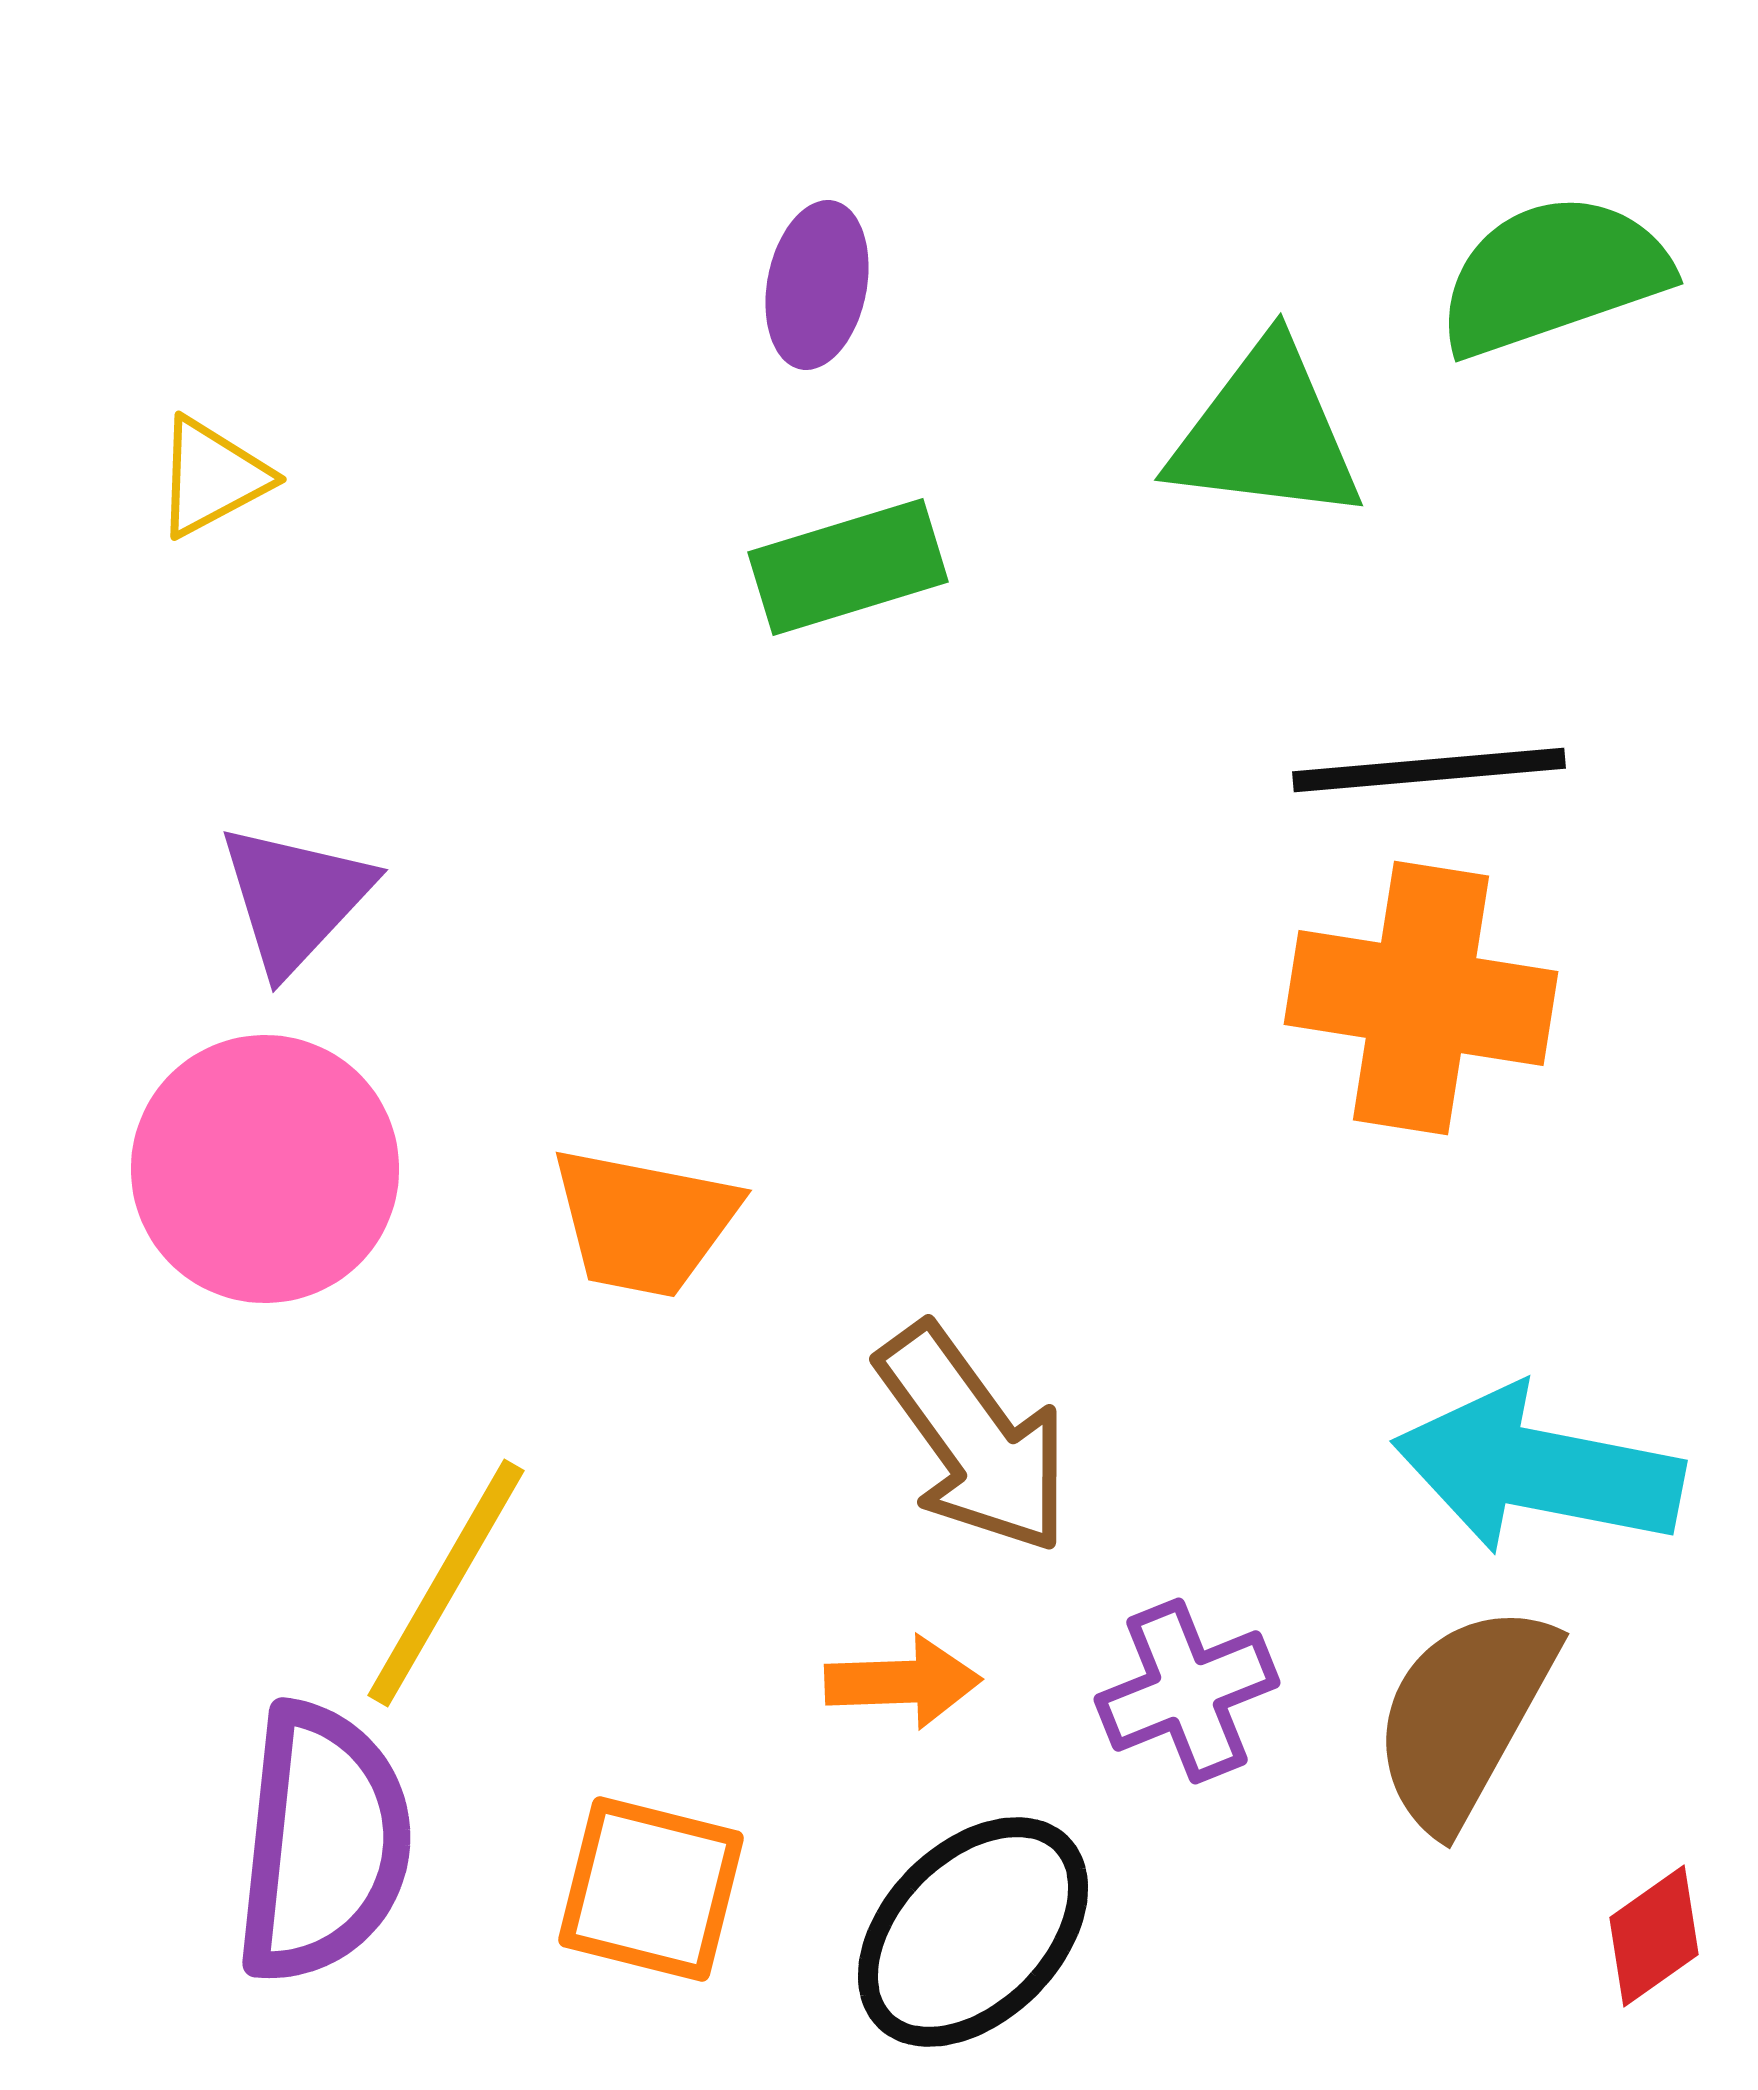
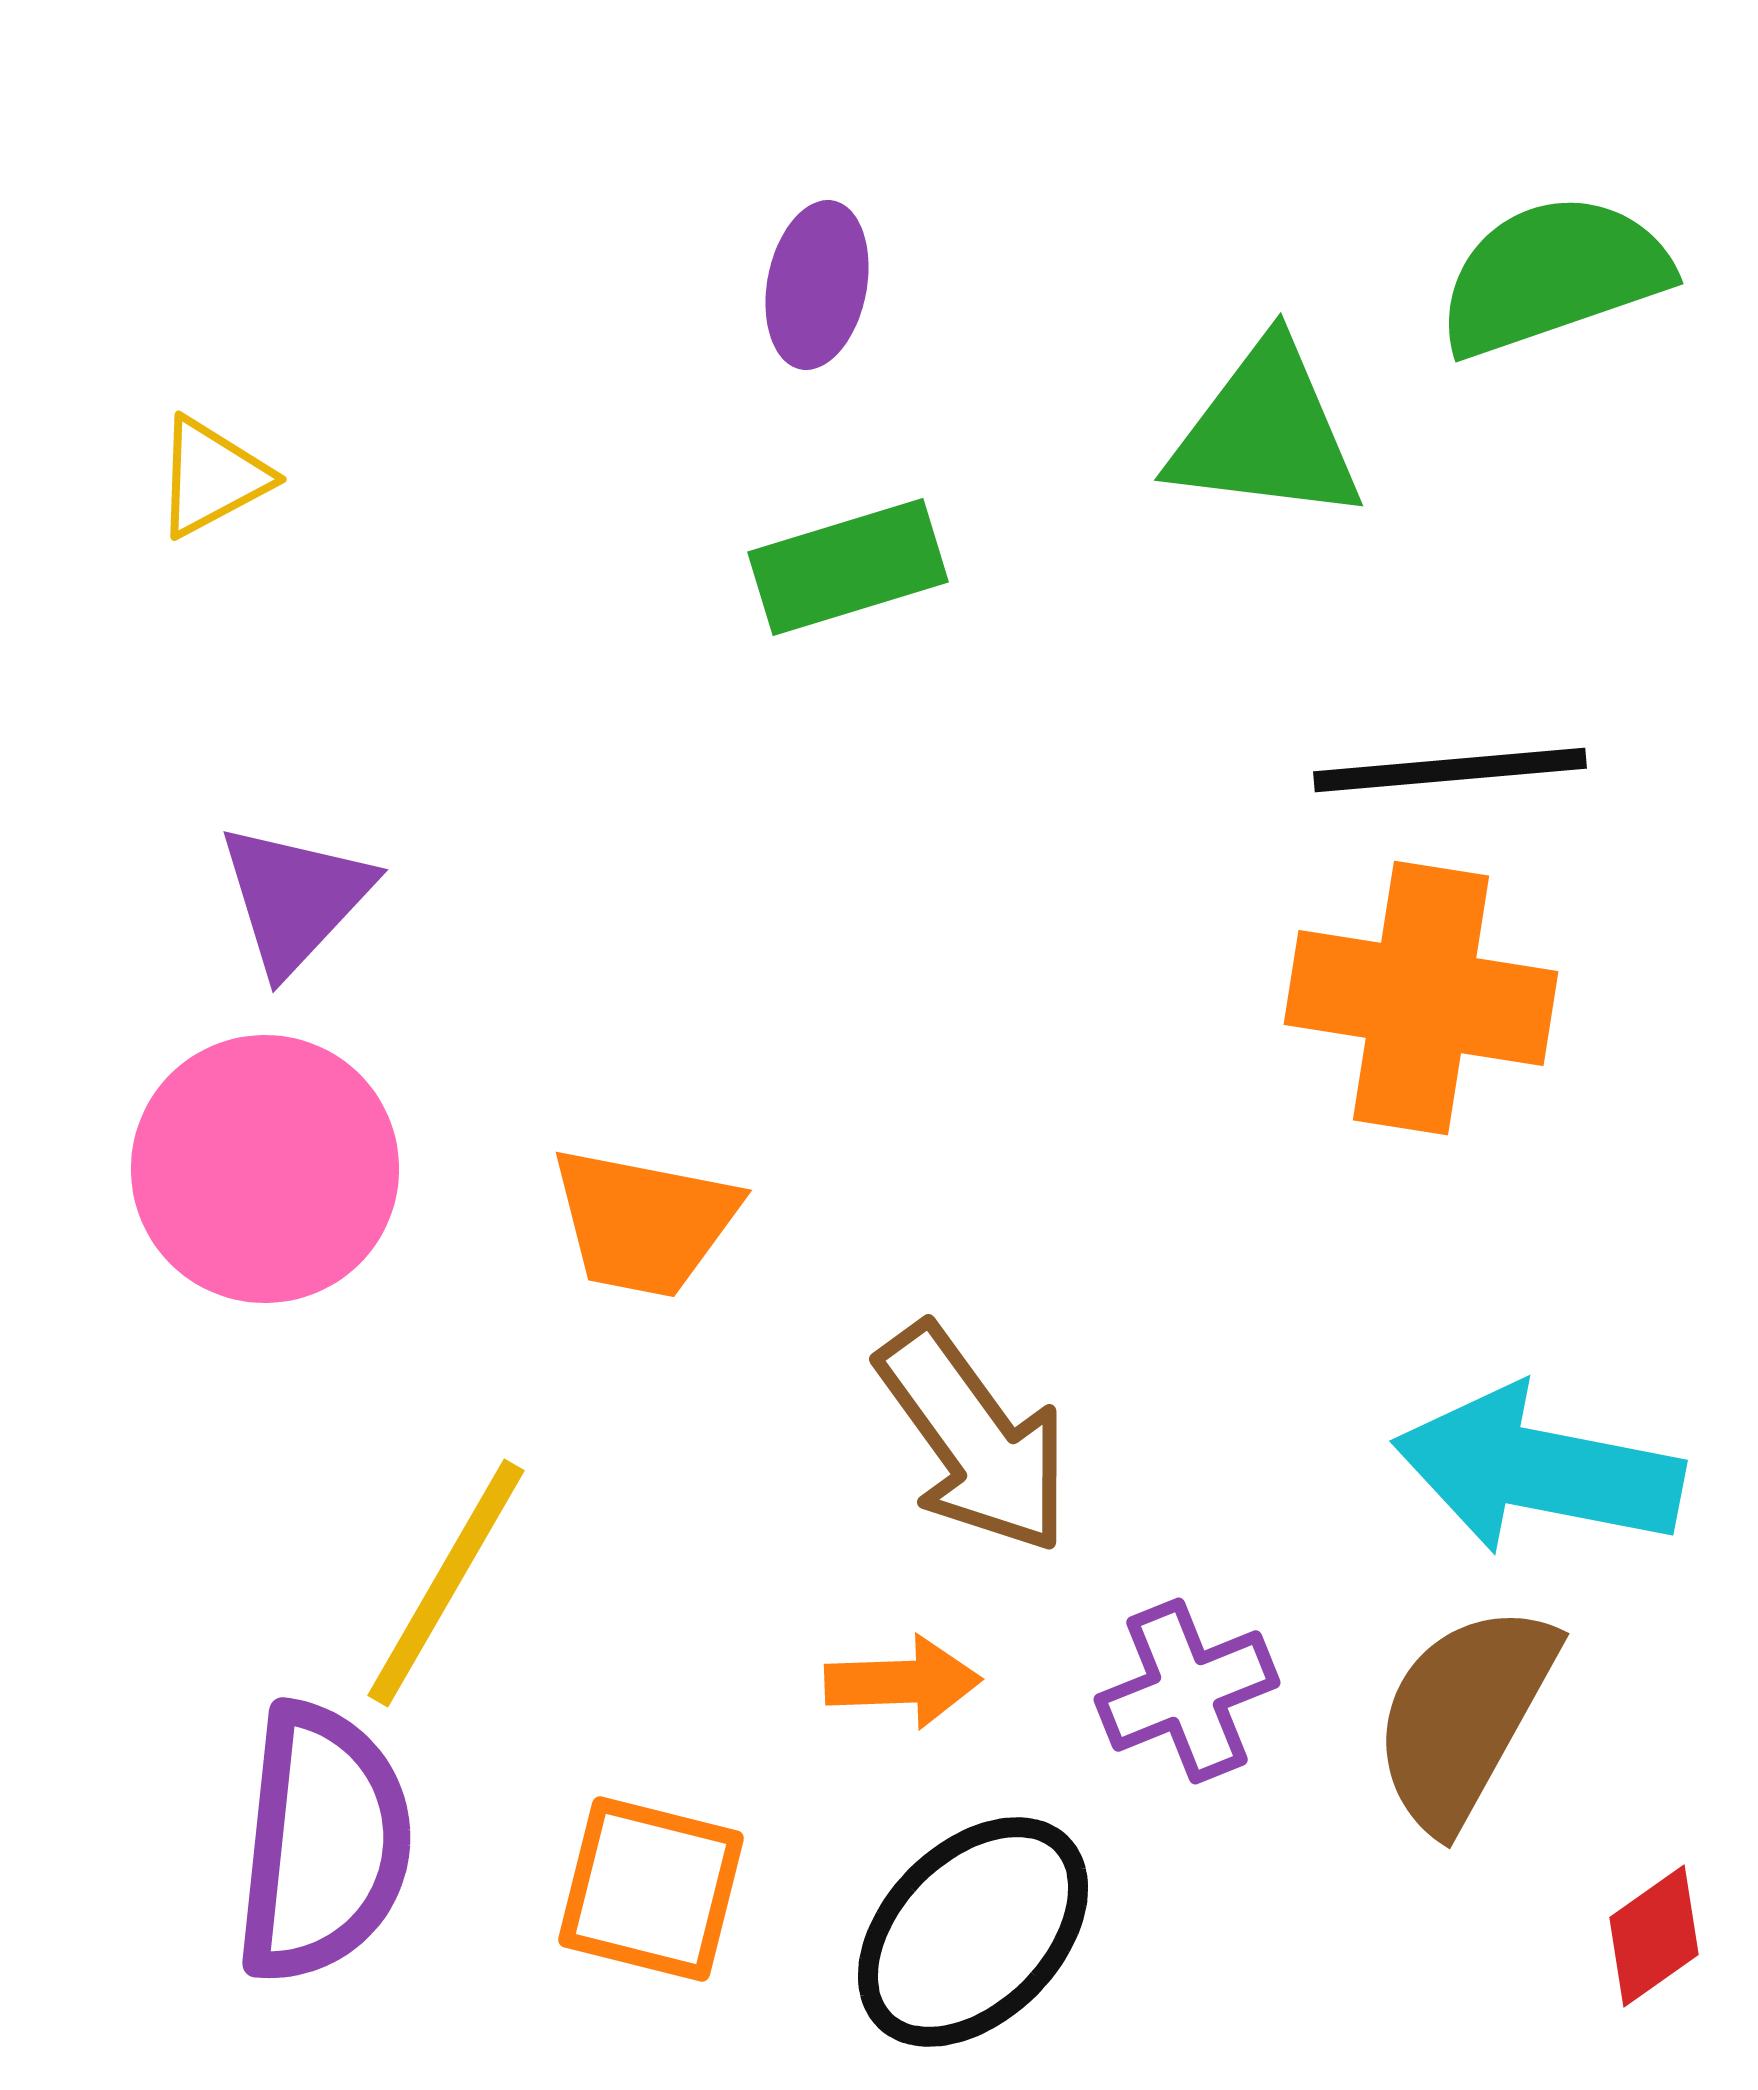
black line: moved 21 px right
